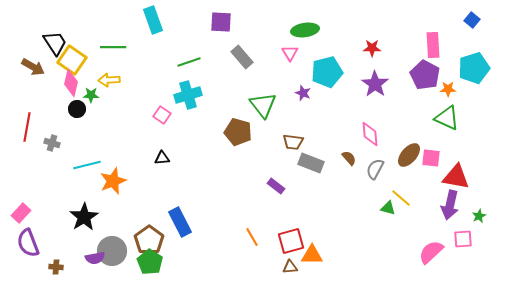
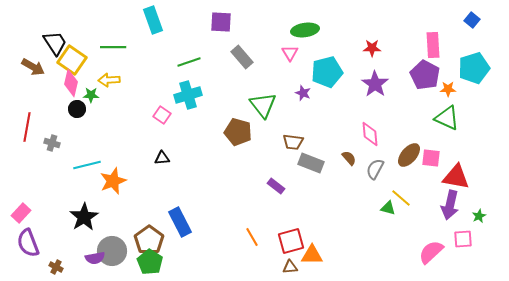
brown cross at (56, 267): rotated 24 degrees clockwise
